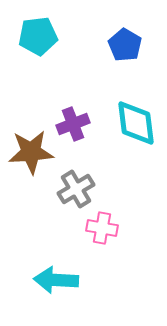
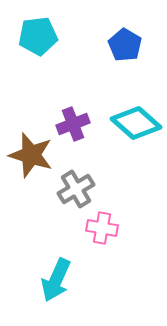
cyan diamond: rotated 42 degrees counterclockwise
brown star: moved 3 px down; rotated 21 degrees clockwise
cyan arrow: rotated 69 degrees counterclockwise
